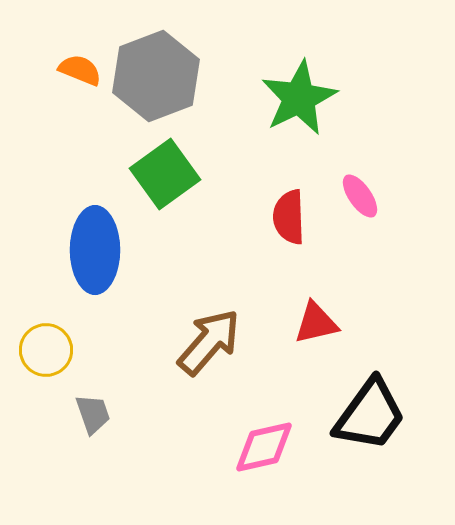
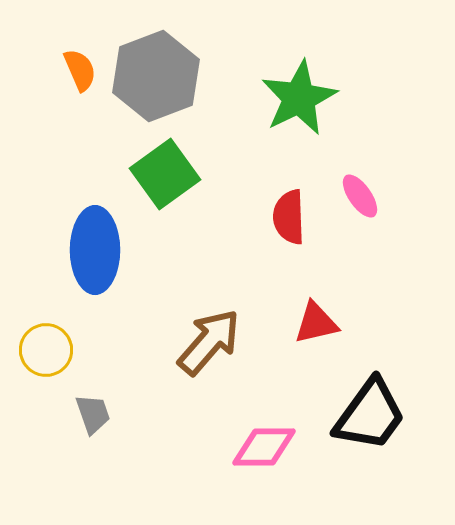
orange semicircle: rotated 45 degrees clockwise
pink diamond: rotated 12 degrees clockwise
